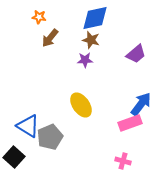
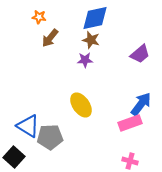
purple trapezoid: moved 4 px right
gray pentagon: rotated 20 degrees clockwise
pink cross: moved 7 px right
